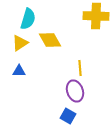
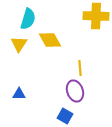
yellow triangle: moved 1 px left, 1 px down; rotated 24 degrees counterclockwise
blue triangle: moved 23 px down
blue square: moved 3 px left
